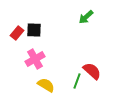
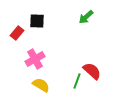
black square: moved 3 px right, 9 px up
yellow semicircle: moved 5 px left
